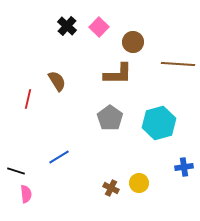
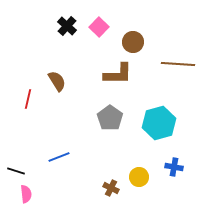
blue line: rotated 10 degrees clockwise
blue cross: moved 10 px left; rotated 18 degrees clockwise
yellow circle: moved 6 px up
